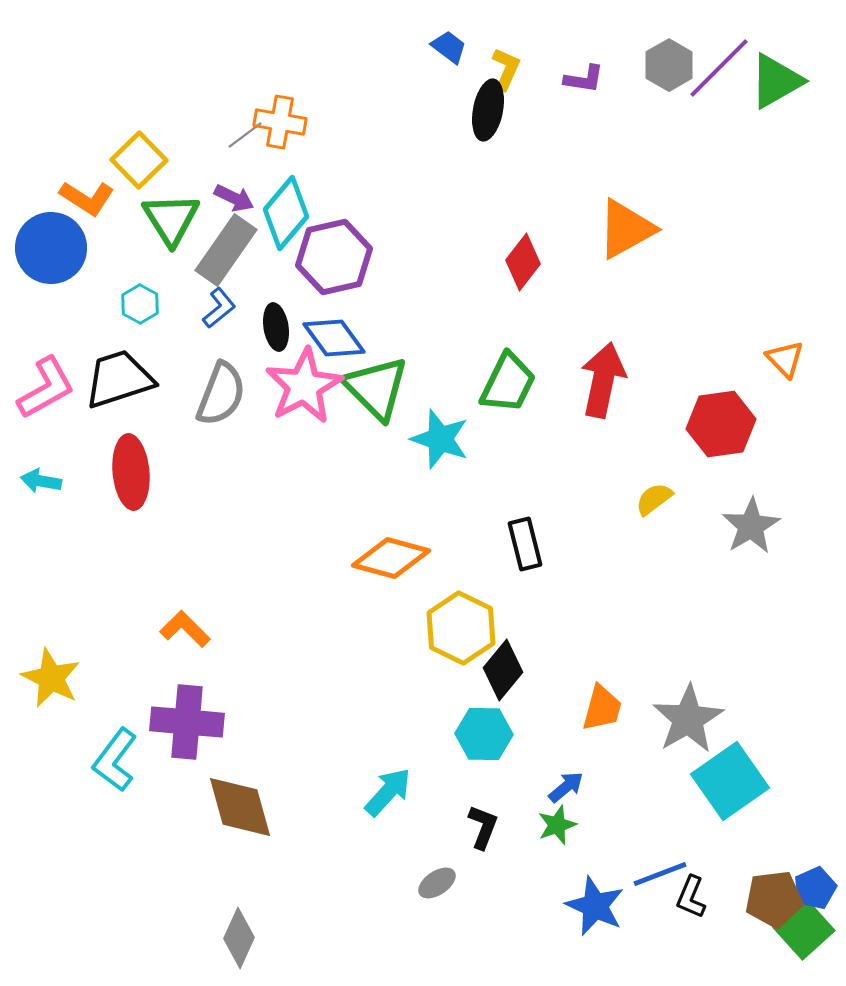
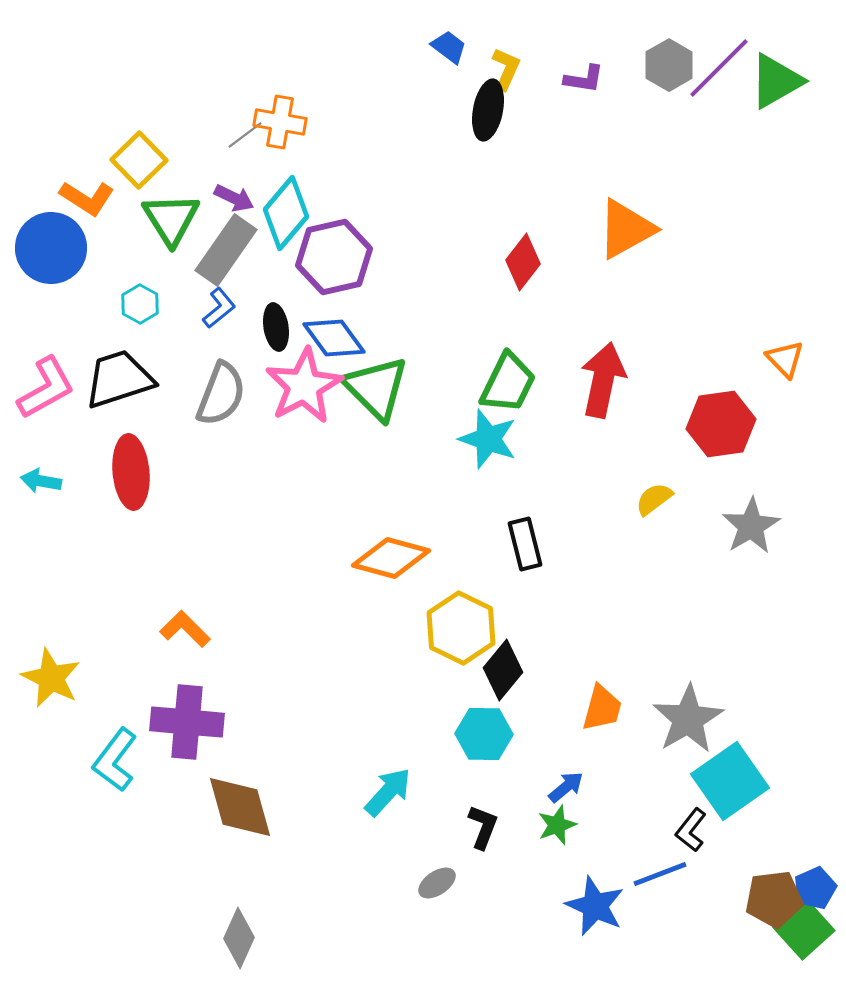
cyan star at (440, 439): moved 48 px right
black L-shape at (691, 897): moved 67 px up; rotated 15 degrees clockwise
